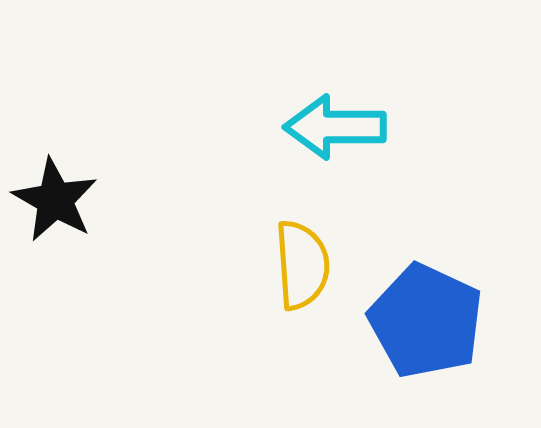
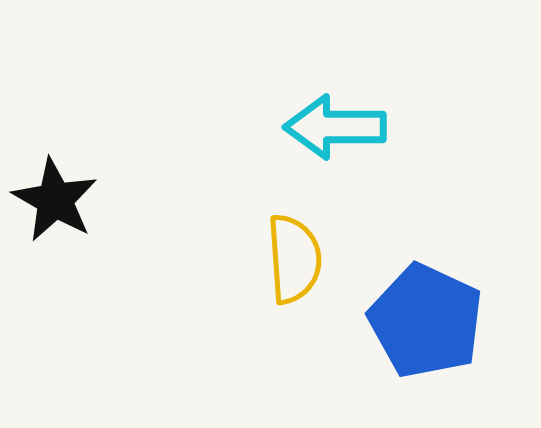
yellow semicircle: moved 8 px left, 6 px up
